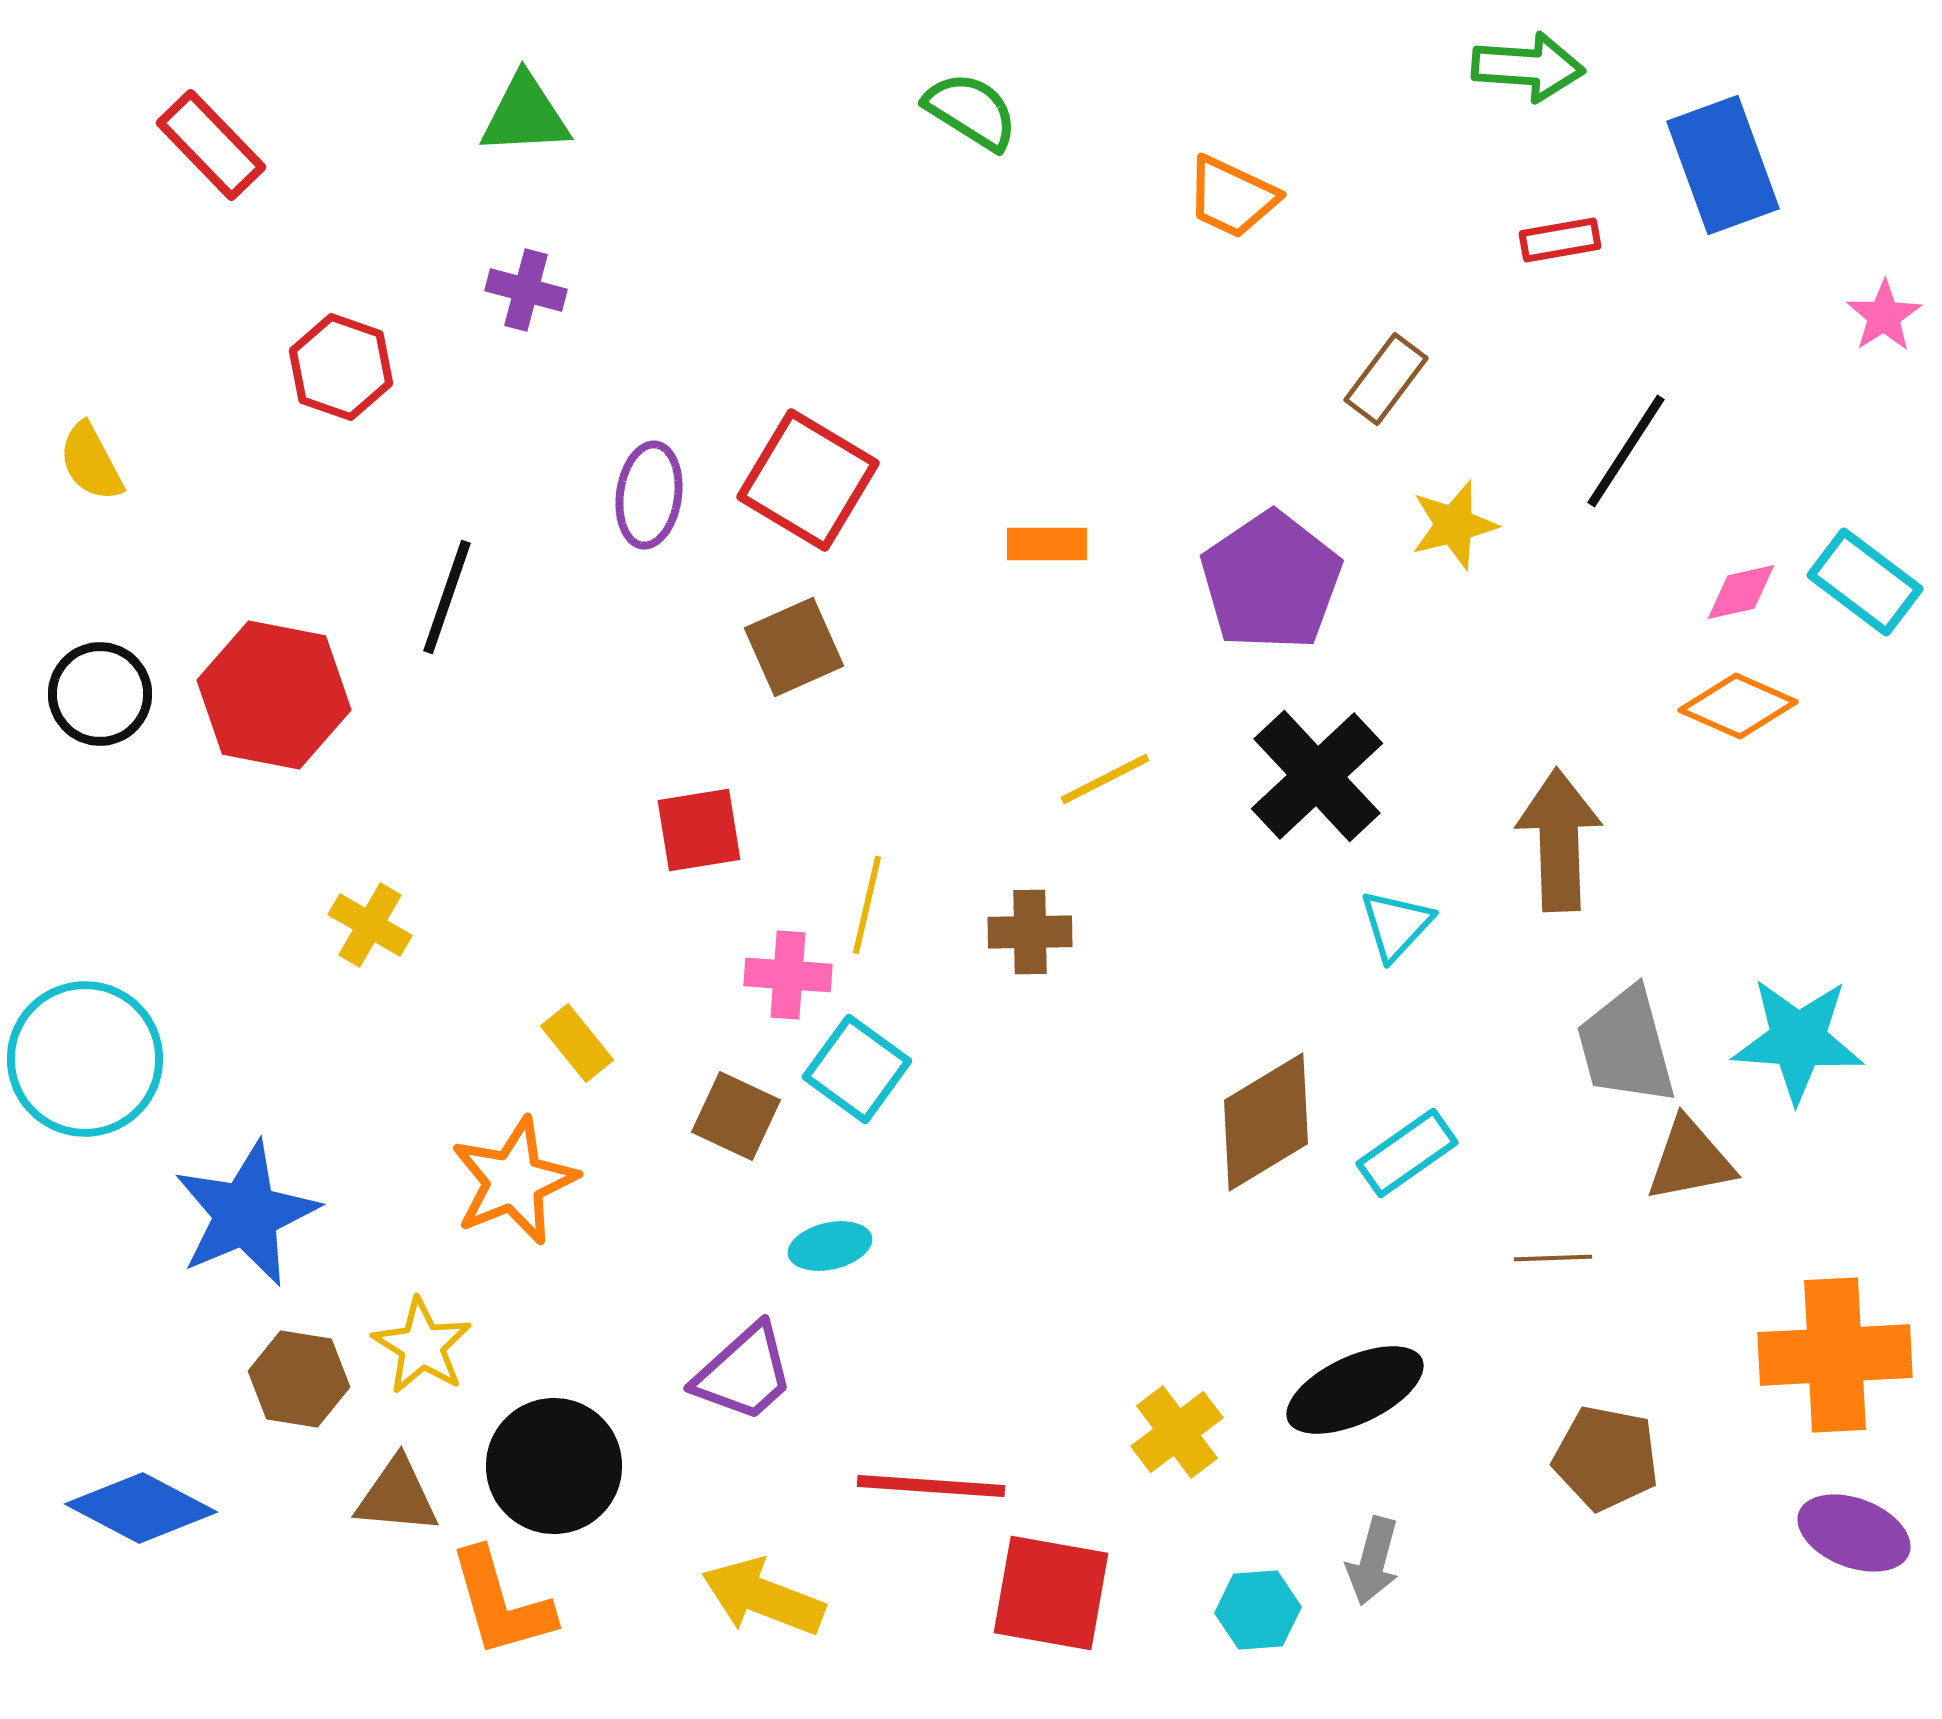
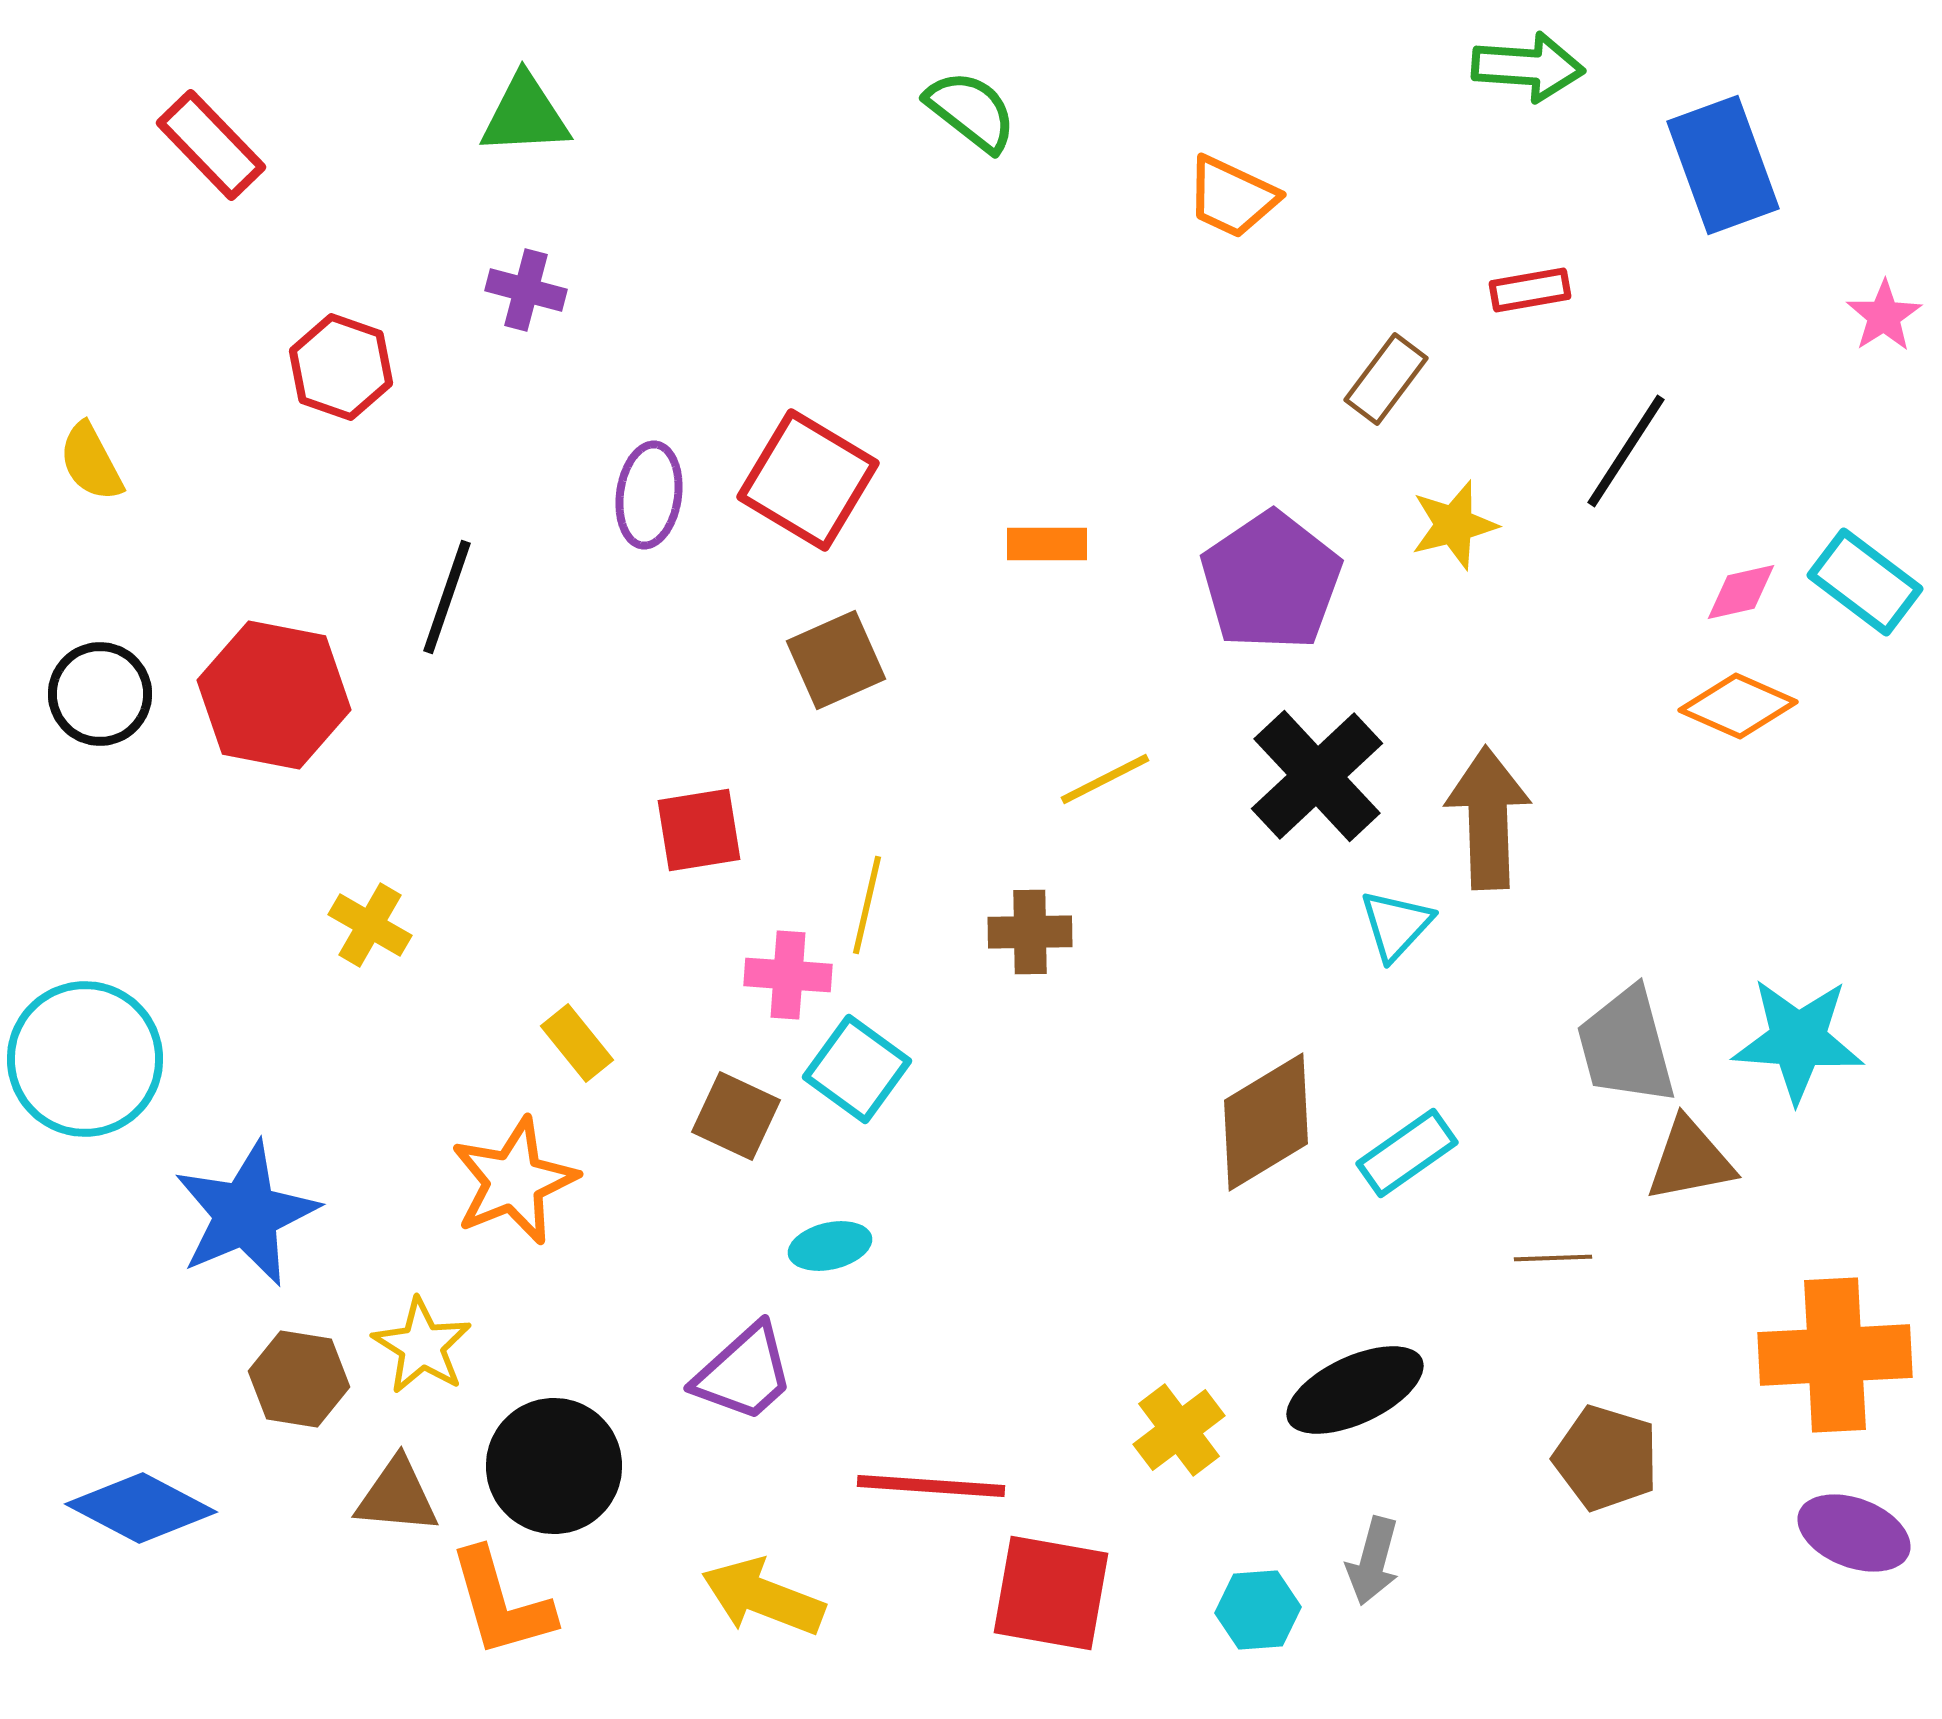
green semicircle at (971, 111): rotated 6 degrees clockwise
red rectangle at (1560, 240): moved 30 px left, 50 px down
brown square at (794, 647): moved 42 px right, 13 px down
brown arrow at (1559, 840): moved 71 px left, 22 px up
yellow cross at (1177, 1432): moved 2 px right, 2 px up
brown pentagon at (1606, 1458): rotated 6 degrees clockwise
